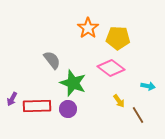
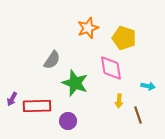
orange star: rotated 15 degrees clockwise
yellow pentagon: moved 6 px right; rotated 15 degrees clockwise
gray semicircle: rotated 72 degrees clockwise
pink diamond: rotated 44 degrees clockwise
green star: moved 2 px right
yellow arrow: rotated 40 degrees clockwise
purple circle: moved 12 px down
brown line: rotated 12 degrees clockwise
